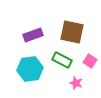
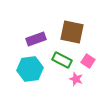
purple rectangle: moved 3 px right, 4 px down
pink square: moved 2 px left
pink star: moved 4 px up
